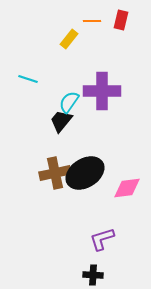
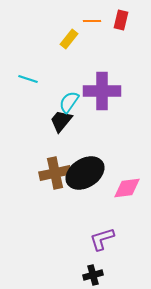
black cross: rotated 18 degrees counterclockwise
